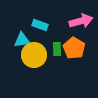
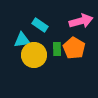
cyan rectangle: rotated 14 degrees clockwise
